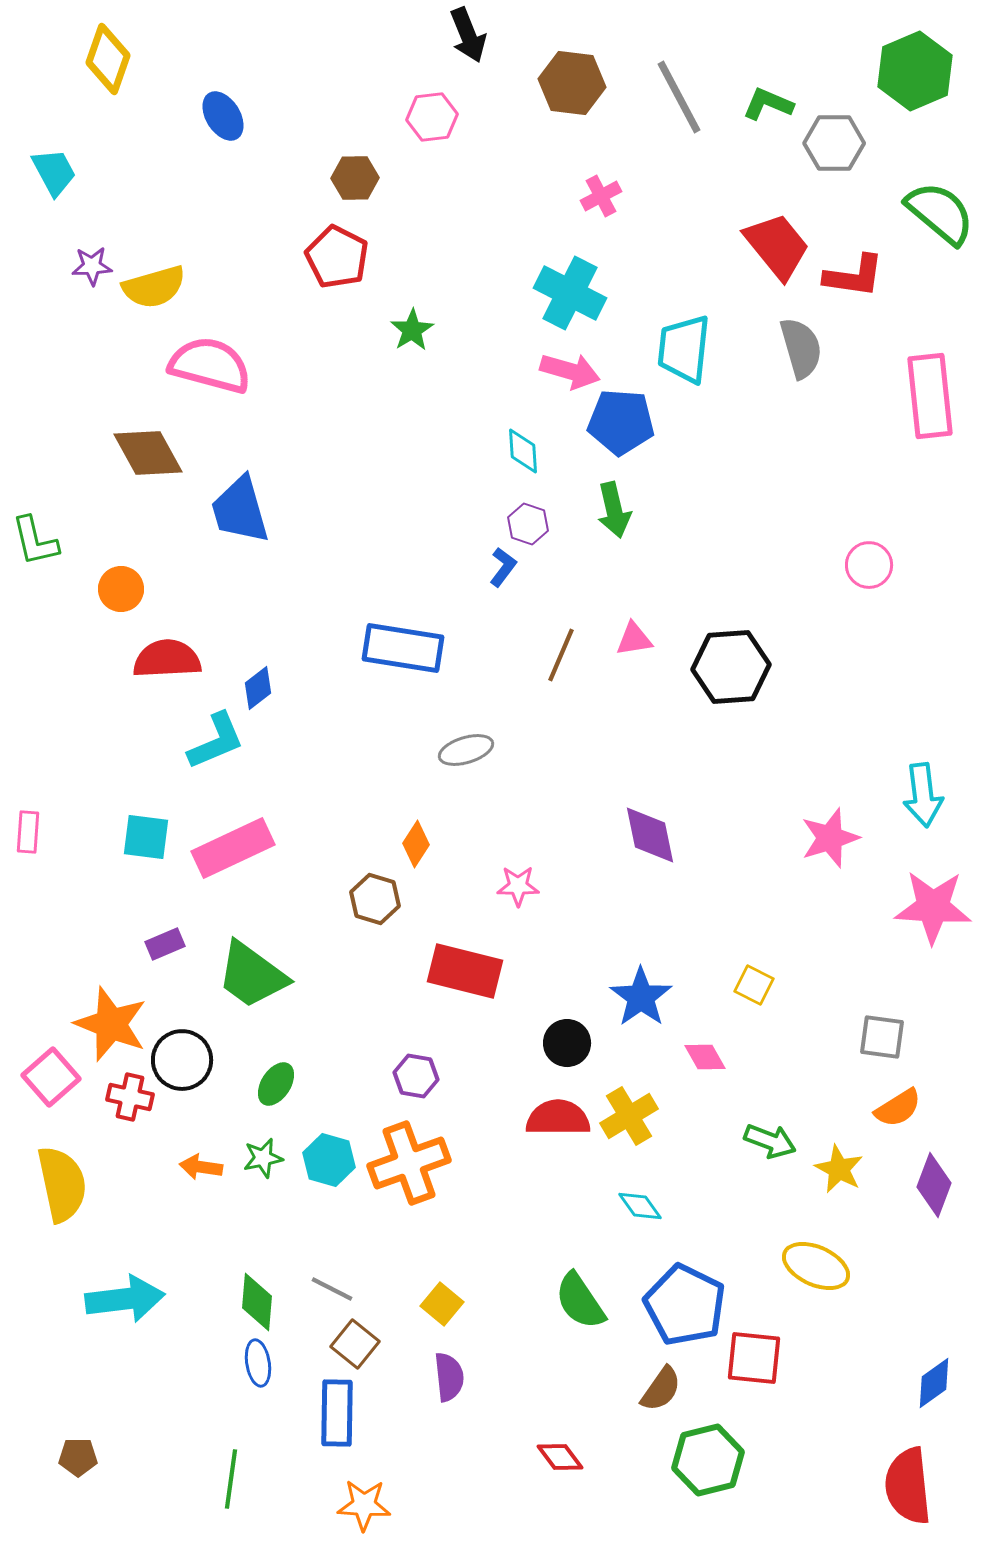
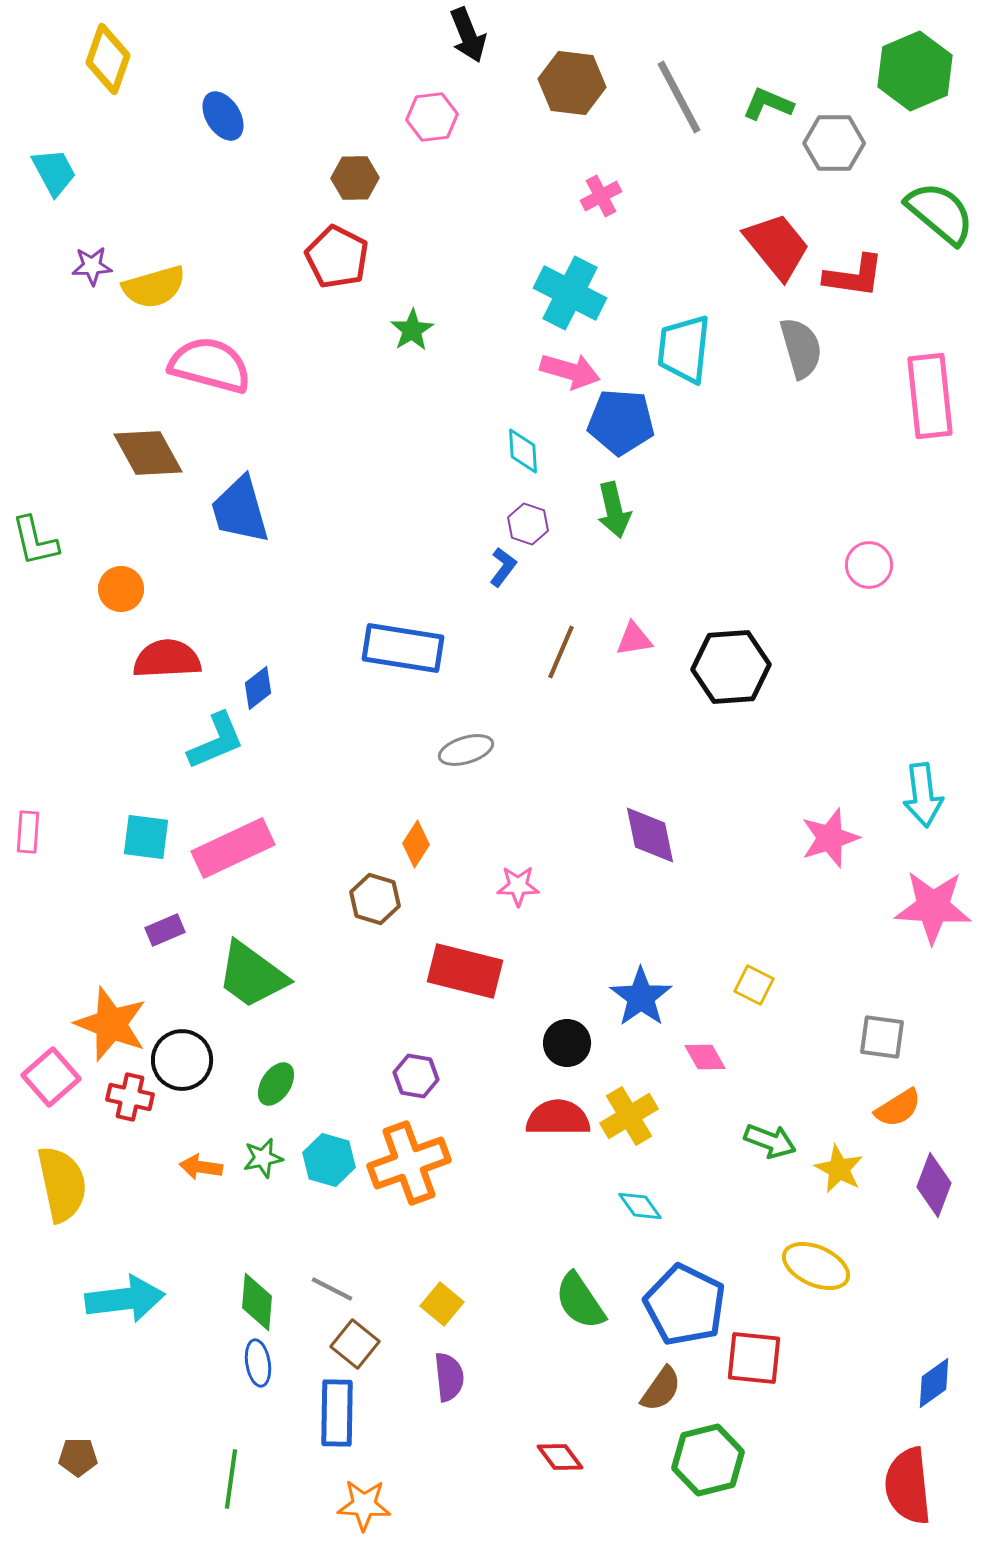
brown line at (561, 655): moved 3 px up
purple rectangle at (165, 944): moved 14 px up
